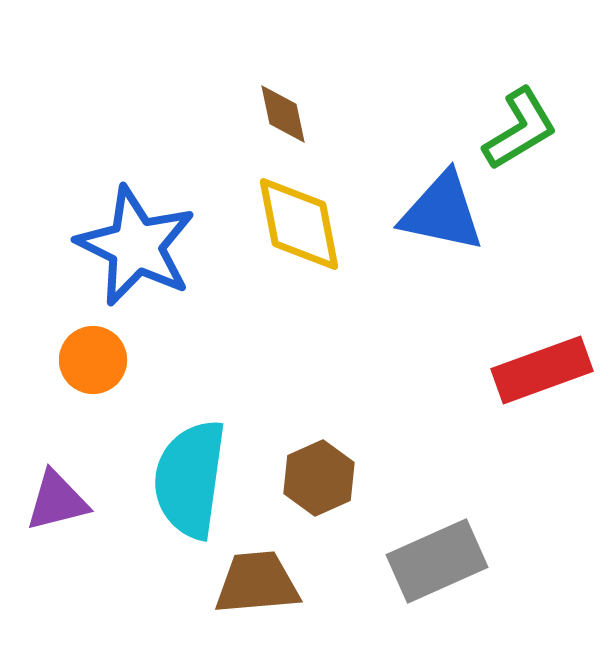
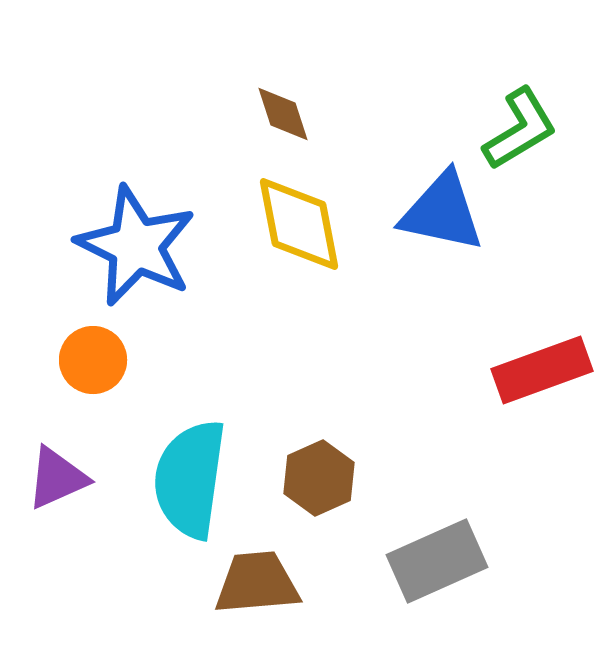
brown diamond: rotated 6 degrees counterclockwise
purple triangle: moved 23 px up; rotated 10 degrees counterclockwise
